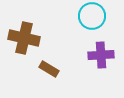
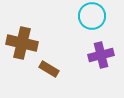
brown cross: moved 2 px left, 5 px down
purple cross: rotated 10 degrees counterclockwise
